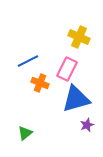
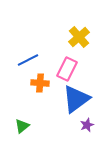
yellow cross: rotated 25 degrees clockwise
blue line: moved 1 px up
orange cross: rotated 18 degrees counterclockwise
blue triangle: rotated 20 degrees counterclockwise
green triangle: moved 3 px left, 7 px up
